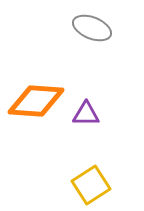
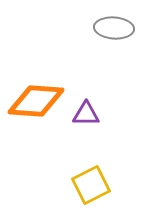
gray ellipse: moved 22 px right; rotated 18 degrees counterclockwise
yellow square: rotated 6 degrees clockwise
